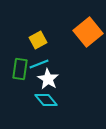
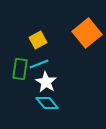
orange square: moved 1 px left, 1 px down
white star: moved 2 px left, 3 px down
cyan diamond: moved 1 px right, 3 px down
